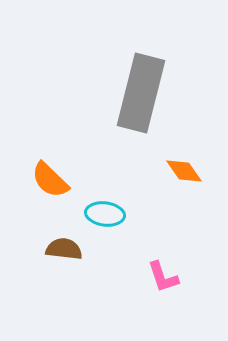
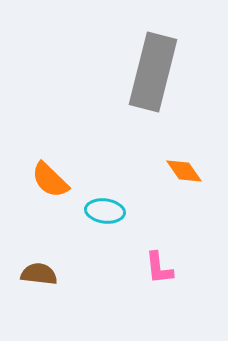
gray rectangle: moved 12 px right, 21 px up
cyan ellipse: moved 3 px up
brown semicircle: moved 25 px left, 25 px down
pink L-shape: moved 4 px left, 9 px up; rotated 12 degrees clockwise
